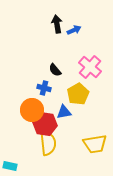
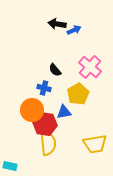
black arrow: rotated 72 degrees counterclockwise
